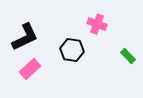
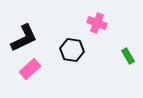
pink cross: moved 1 px up
black L-shape: moved 1 px left, 1 px down
green rectangle: rotated 14 degrees clockwise
